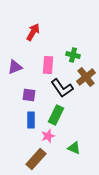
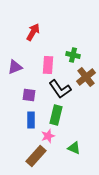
black L-shape: moved 2 px left, 1 px down
green rectangle: rotated 12 degrees counterclockwise
brown rectangle: moved 3 px up
